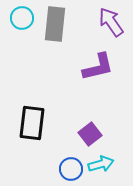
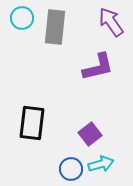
gray rectangle: moved 3 px down
